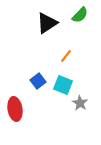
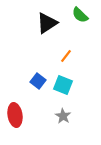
green semicircle: rotated 90 degrees clockwise
blue square: rotated 14 degrees counterclockwise
gray star: moved 17 px left, 13 px down
red ellipse: moved 6 px down
